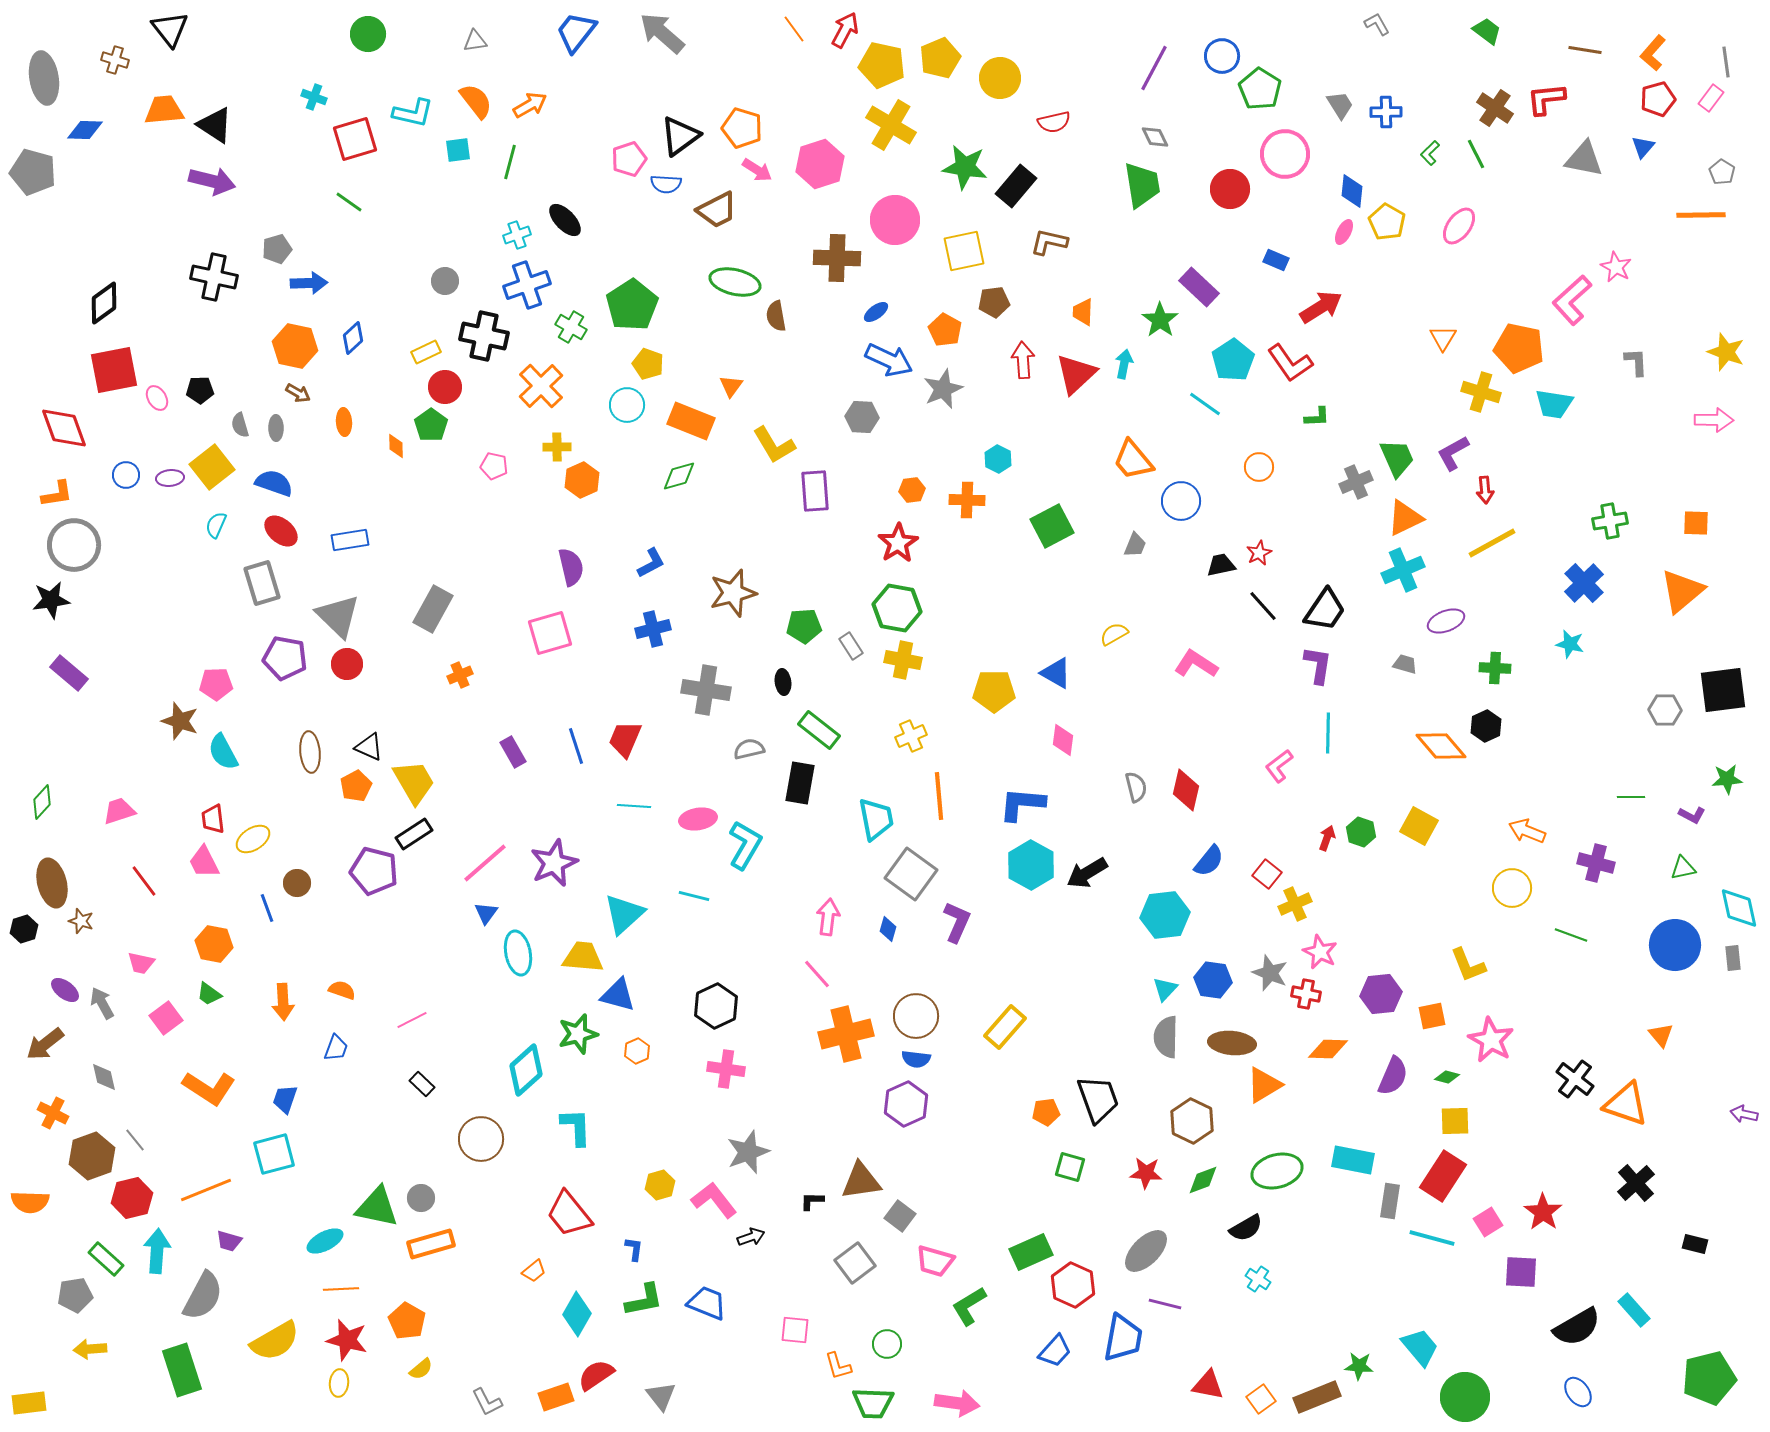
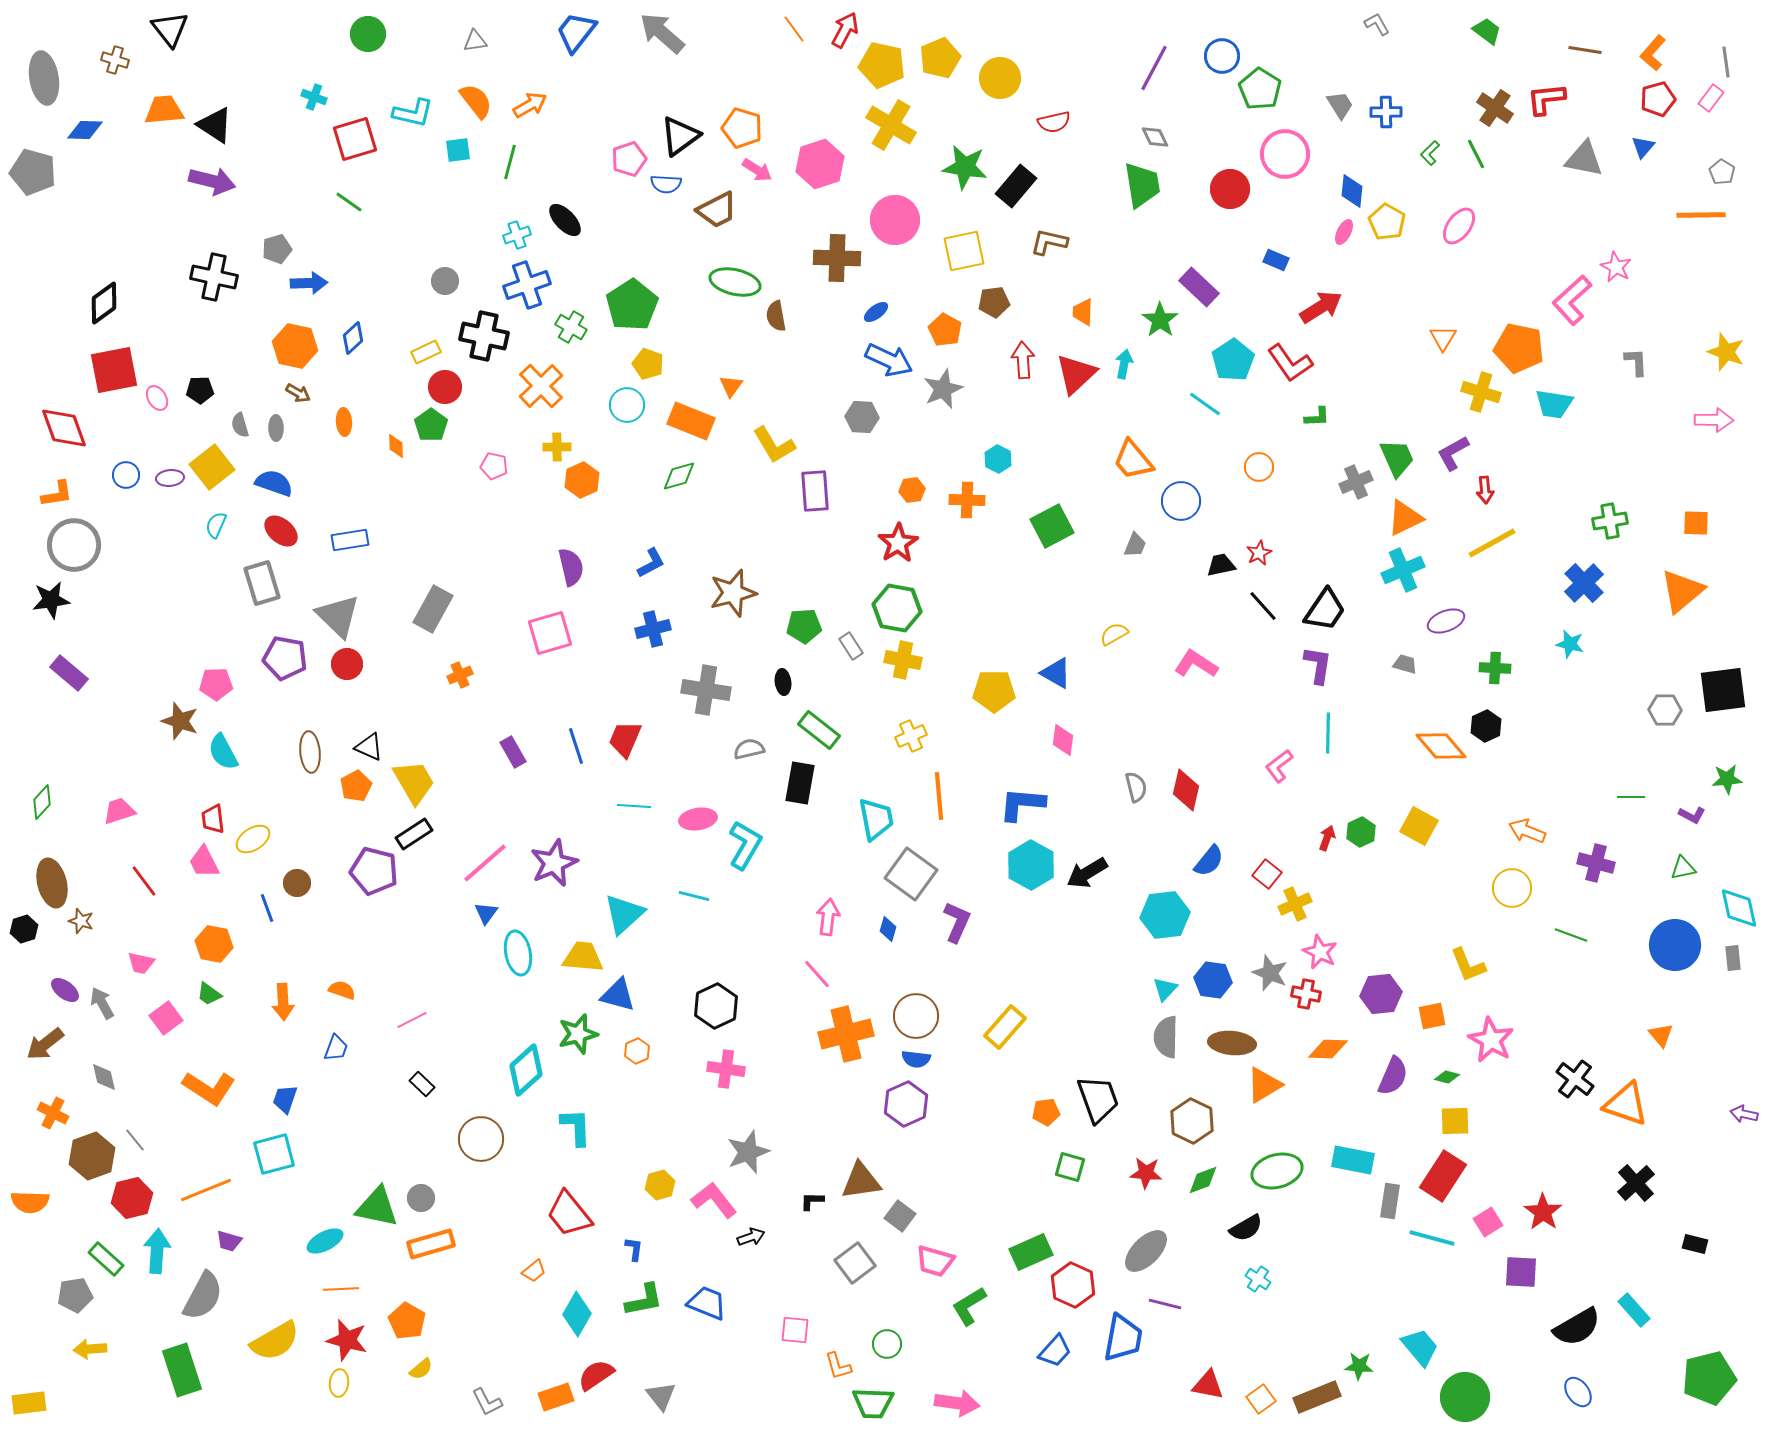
green hexagon at (1361, 832): rotated 16 degrees clockwise
